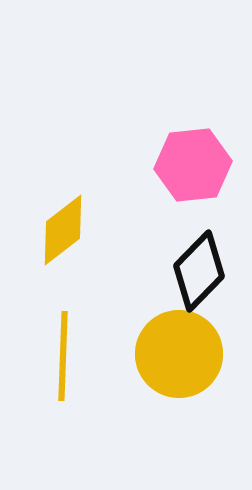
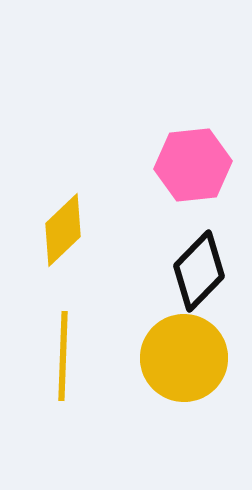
yellow diamond: rotated 6 degrees counterclockwise
yellow circle: moved 5 px right, 4 px down
